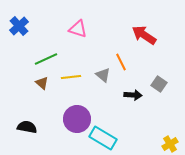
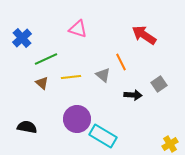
blue cross: moved 3 px right, 12 px down
gray square: rotated 21 degrees clockwise
cyan rectangle: moved 2 px up
